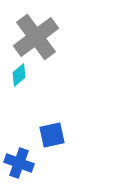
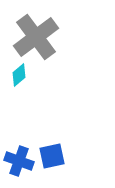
blue square: moved 21 px down
blue cross: moved 2 px up
